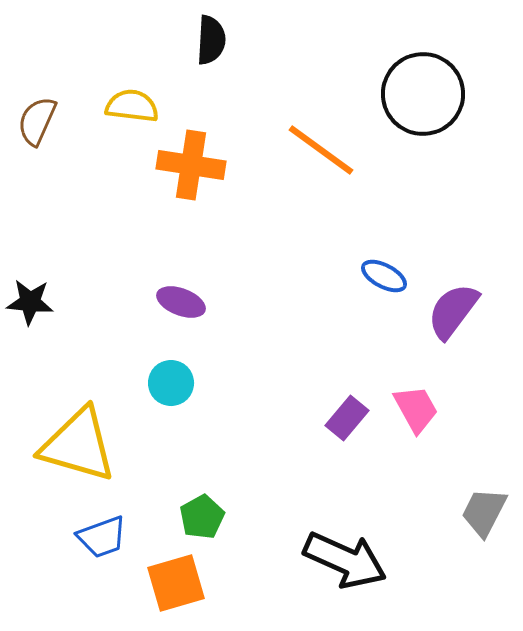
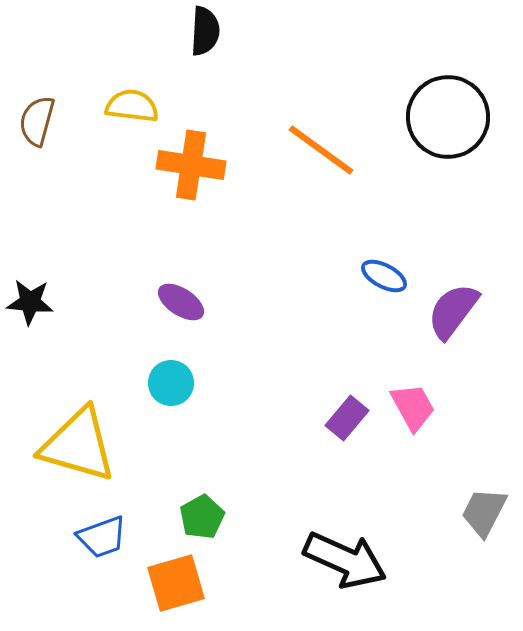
black semicircle: moved 6 px left, 9 px up
black circle: moved 25 px right, 23 px down
brown semicircle: rotated 9 degrees counterclockwise
purple ellipse: rotated 12 degrees clockwise
pink trapezoid: moved 3 px left, 2 px up
